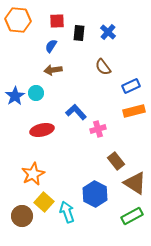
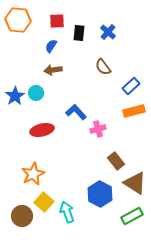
blue rectangle: rotated 18 degrees counterclockwise
blue hexagon: moved 5 px right
